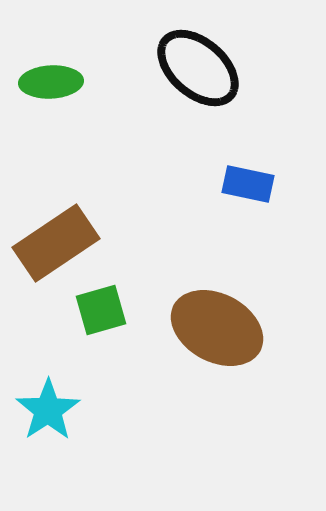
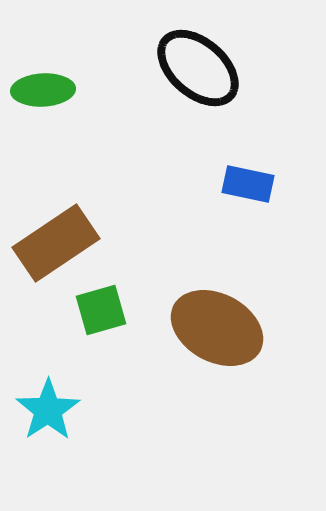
green ellipse: moved 8 px left, 8 px down
